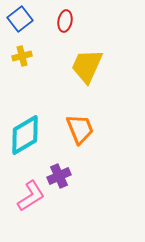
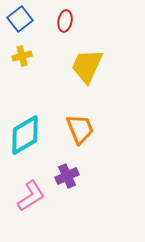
purple cross: moved 8 px right
